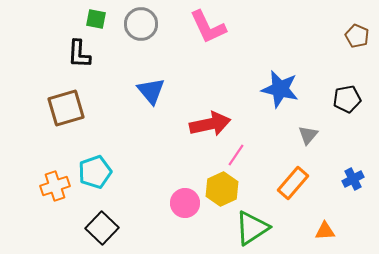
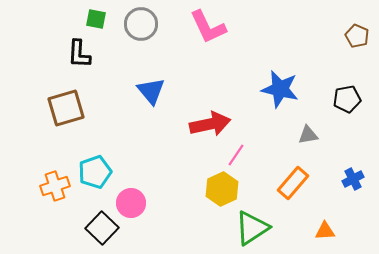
gray triangle: rotated 40 degrees clockwise
pink circle: moved 54 px left
